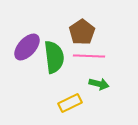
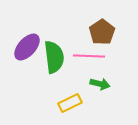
brown pentagon: moved 20 px right
green arrow: moved 1 px right
